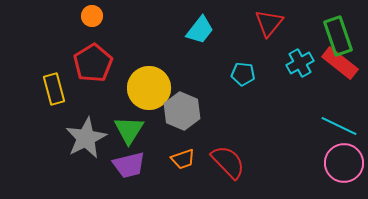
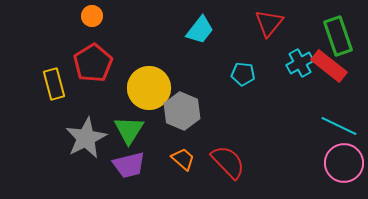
red rectangle: moved 11 px left, 3 px down
yellow rectangle: moved 5 px up
orange trapezoid: rotated 120 degrees counterclockwise
